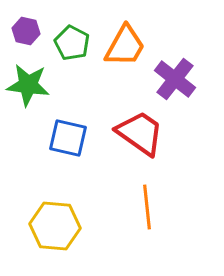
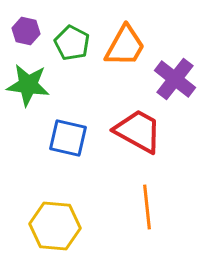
red trapezoid: moved 2 px left, 2 px up; rotated 6 degrees counterclockwise
